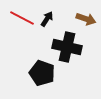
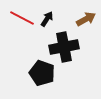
brown arrow: rotated 48 degrees counterclockwise
black cross: moved 3 px left; rotated 24 degrees counterclockwise
